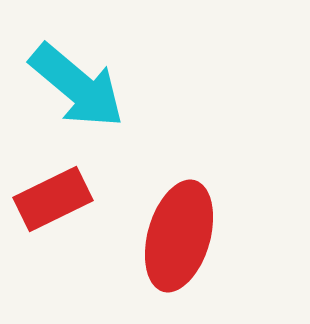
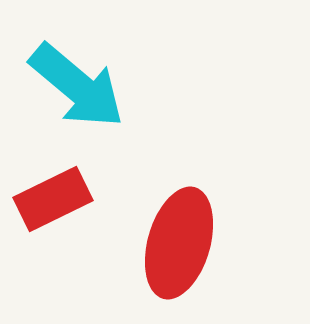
red ellipse: moved 7 px down
